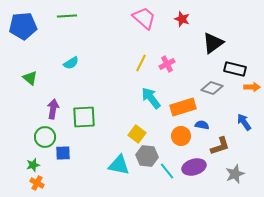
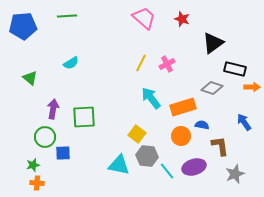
brown L-shape: rotated 80 degrees counterclockwise
orange cross: rotated 24 degrees counterclockwise
